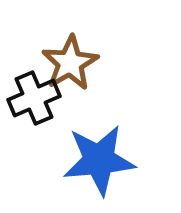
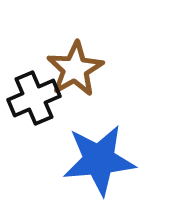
brown star: moved 5 px right, 6 px down
